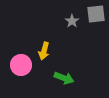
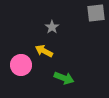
gray square: moved 1 px up
gray star: moved 20 px left, 6 px down
yellow arrow: rotated 102 degrees clockwise
